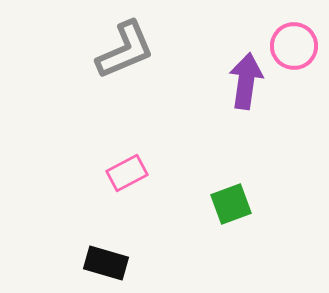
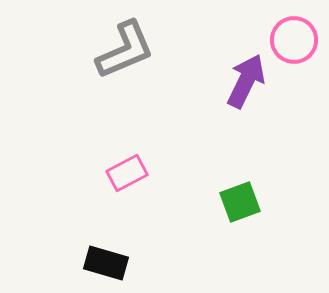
pink circle: moved 6 px up
purple arrow: rotated 18 degrees clockwise
green square: moved 9 px right, 2 px up
